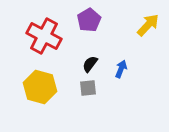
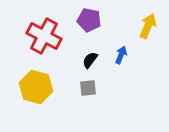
purple pentagon: rotated 30 degrees counterclockwise
yellow arrow: moved 1 px down; rotated 20 degrees counterclockwise
black semicircle: moved 4 px up
blue arrow: moved 14 px up
yellow hexagon: moved 4 px left
